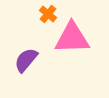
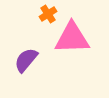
orange cross: rotated 18 degrees clockwise
